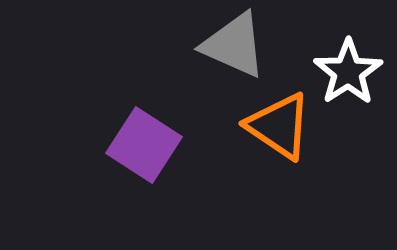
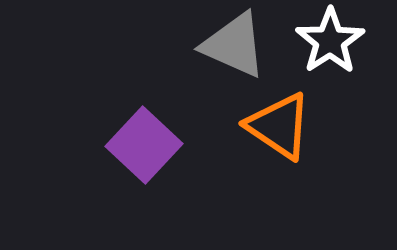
white star: moved 18 px left, 31 px up
purple square: rotated 10 degrees clockwise
